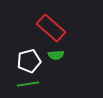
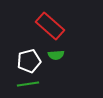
red rectangle: moved 1 px left, 2 px up
